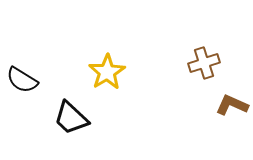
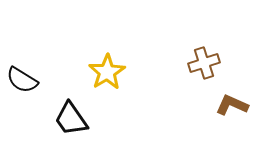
black trapezoid: moved 1 px down; rotated 12 degrees clockwise
